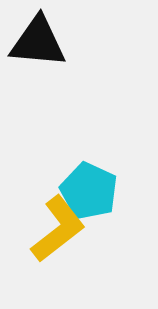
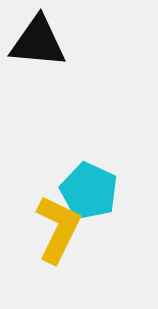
yellow L-shape: rotated 26 degrees counterclockwise
